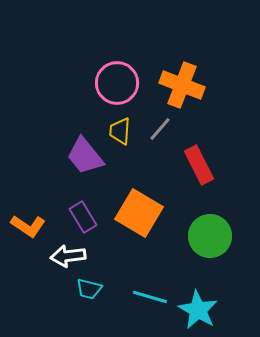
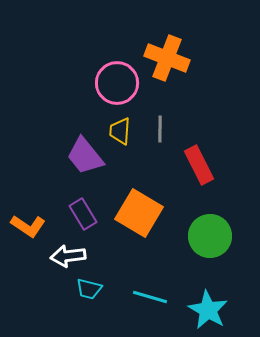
orange cross: moved 15 px left, 27 px up
gray line: rotated 40 degrees counterclockwise
purple rectangle: moved 3 px up
cyan star: moved 10 px right
